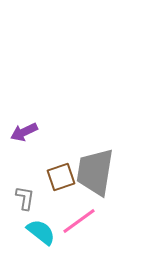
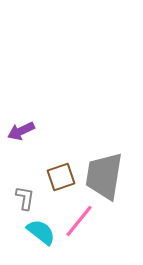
purple arrow: moved 3 px left, 1 px up
gray trapezoid: moved 9 px right, 4 px down
pink line: rotated 15 degrees counterclockwise
